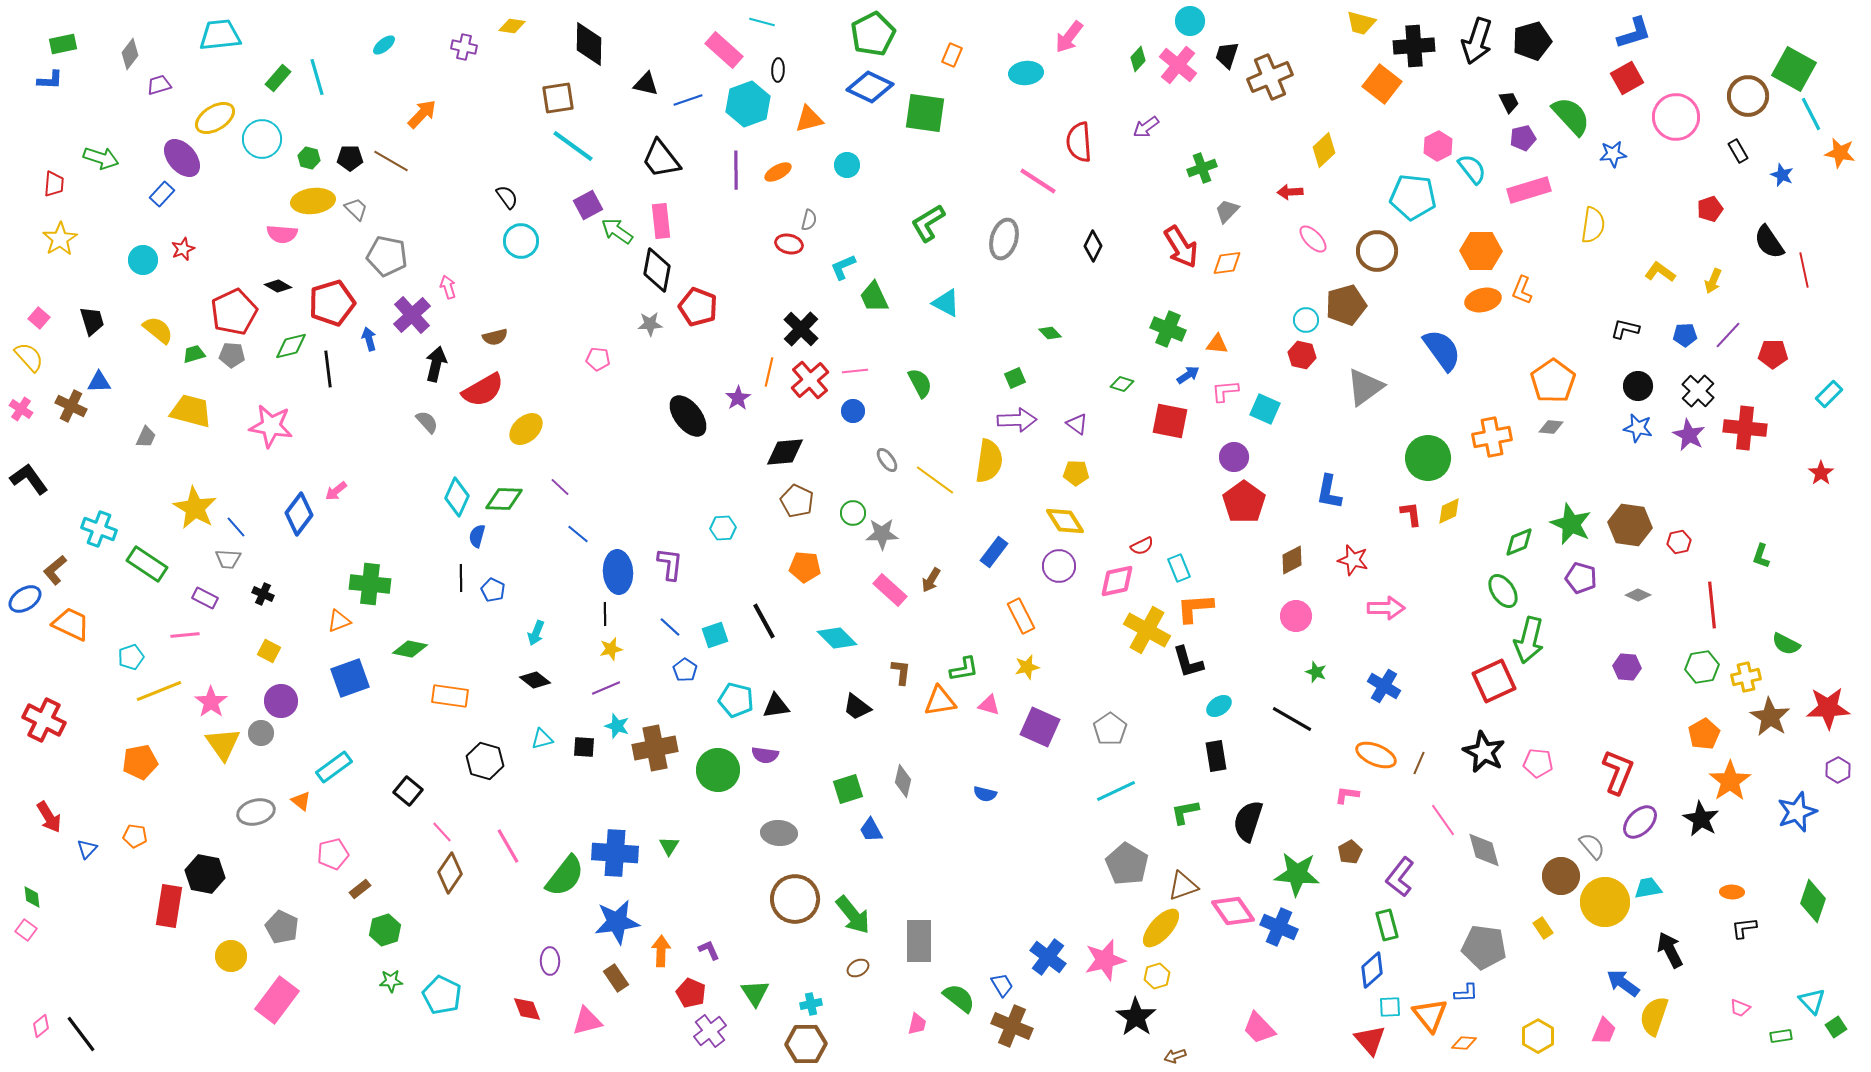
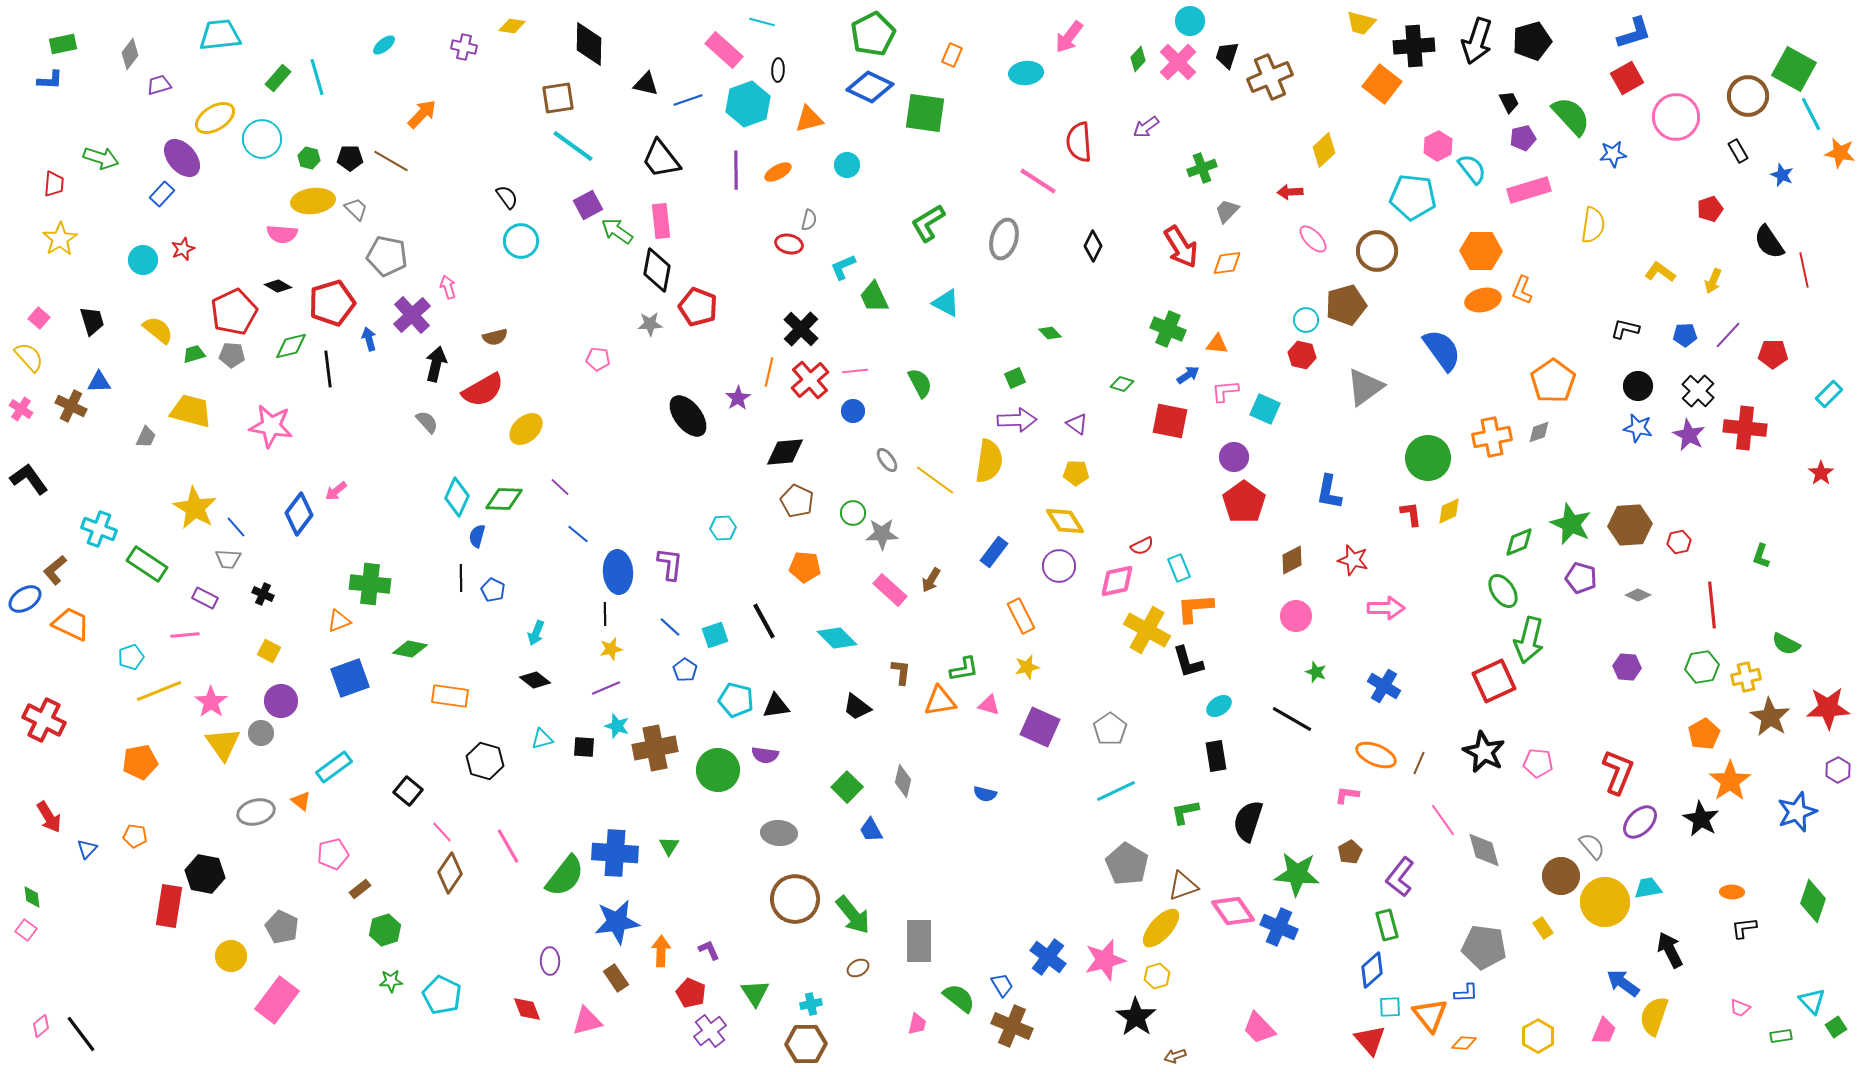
pink cross at (1178, 65): moved 3 px up; rotated 6 degrees clockwise
gray diamond at (1551, 427): moved 12 px left, 5 px down; rotated 25 degrees counterclockwise
brown hexagon at (1630, 525): rotated 12 degrees counterclockwise
green square at (848, 789): moved 1 px left, 2 px up; rotated 28 degrees counterclockwise
